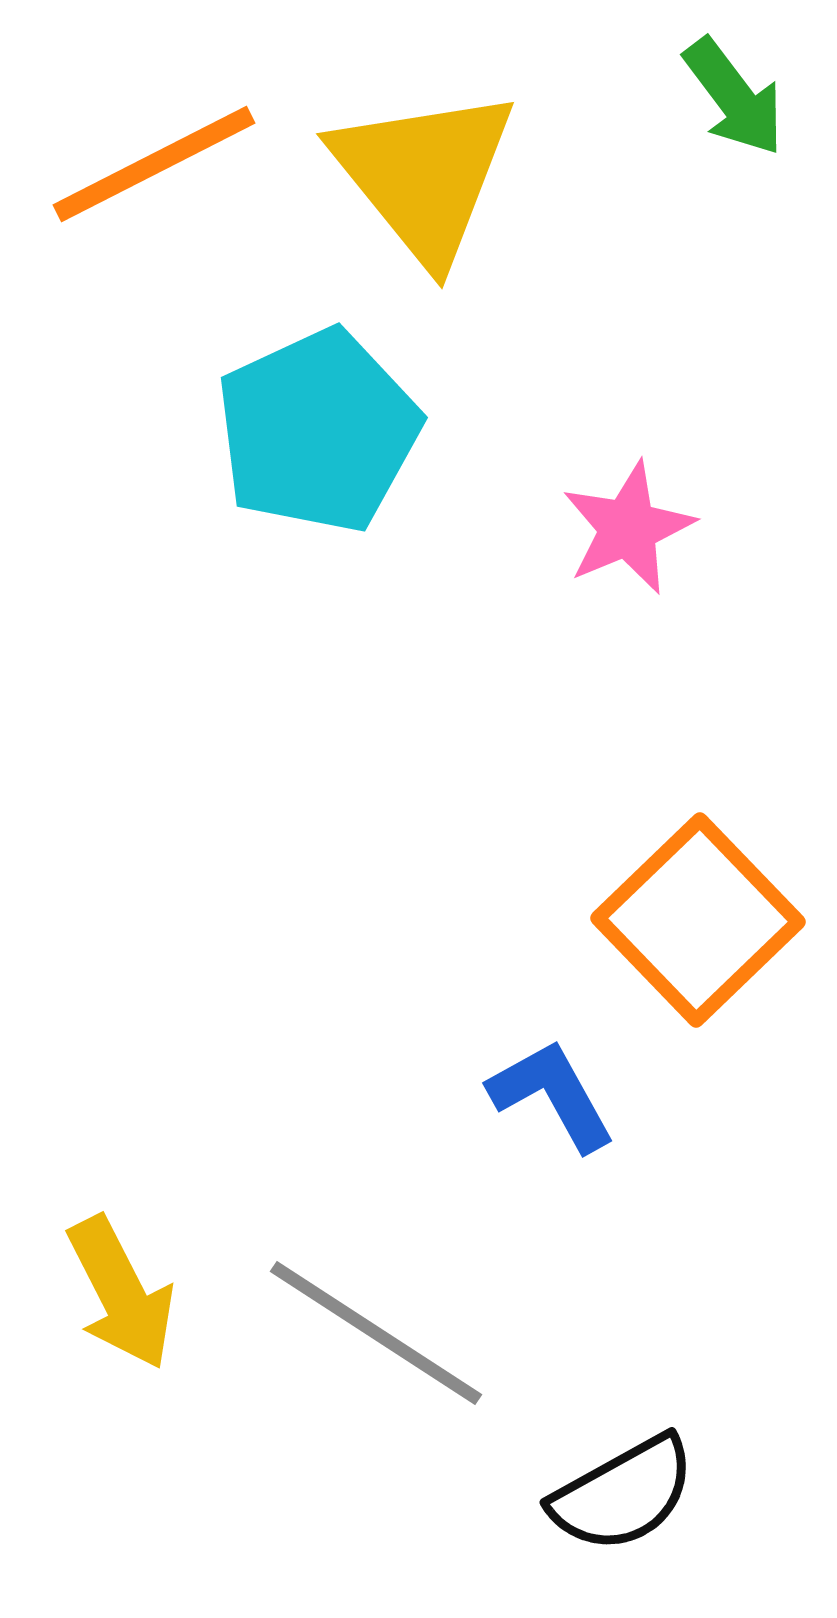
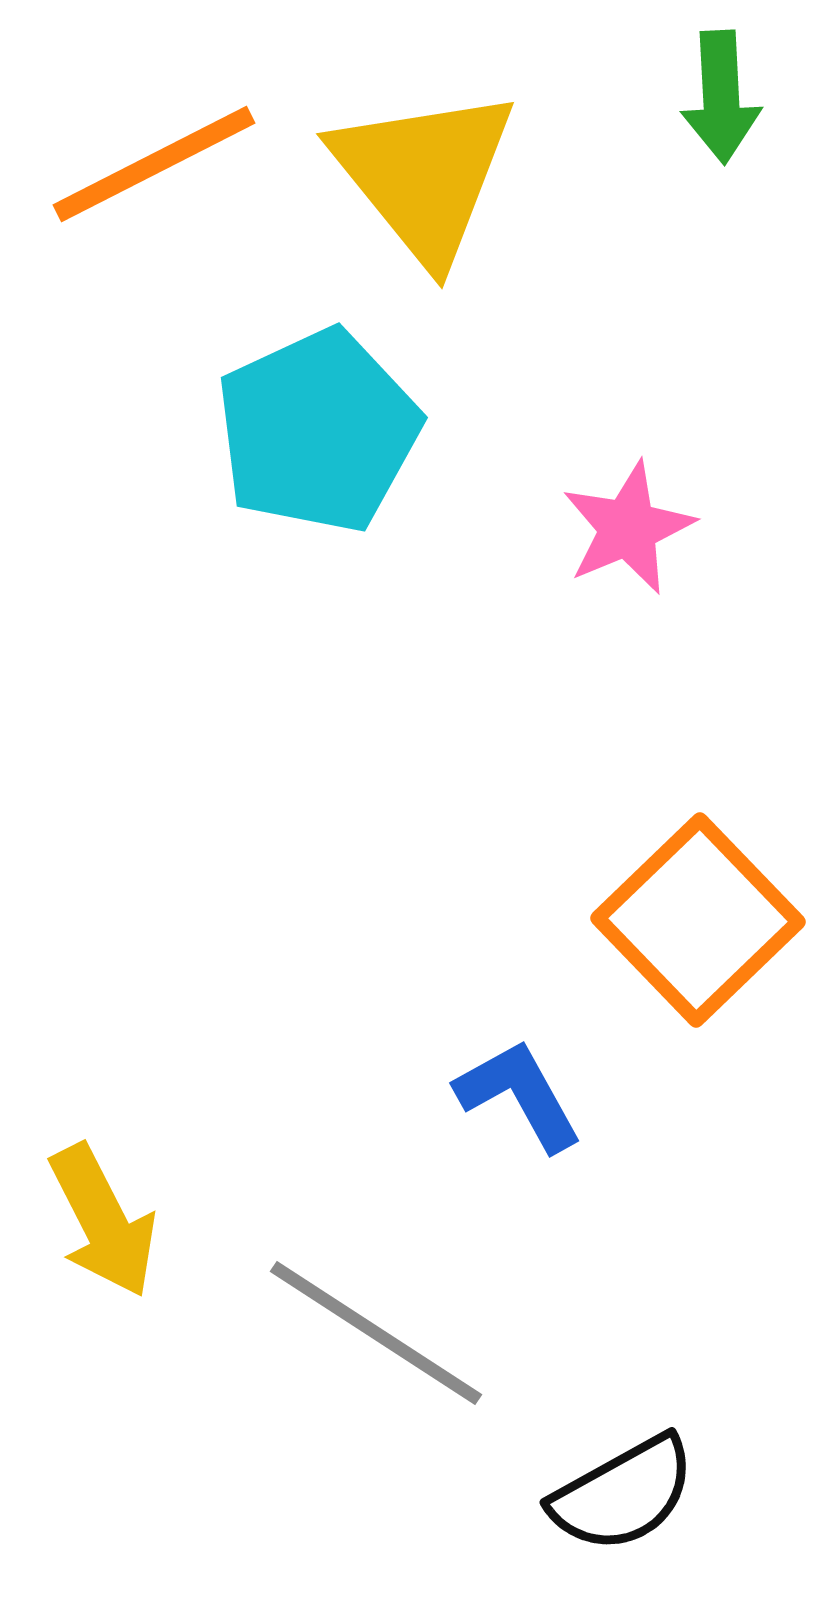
green arrow: moved 13 px left; rotated 34 degrees clockwise
blue L-shape: moved 33 px left
yellow arrow: moved 18 px left, 72 px up
